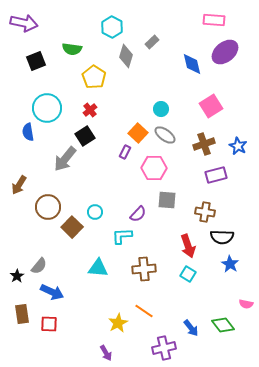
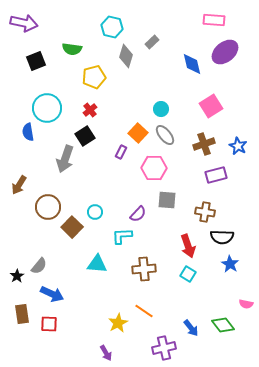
cyan hexagon at (112, 27): rotated 15 degrees counterclockwise
yellow pentagon at (94, 77): rotated 25 degrees clockwise
gray ellipse at (165, 135): rotated 15 degrees clockwise
purple rectangle at (125, 152): moved 4 px left
gray arrow at (65, 159): rotated 20 degrees counterclockwise
cyan triangle at (98, 268): moved 1 px left, 4 px up
blue arrow at (52, 292): moved 2 px down
